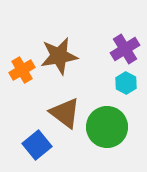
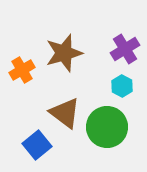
brown star: moved 5 px right, 3 px up; rotated 6 degrees counterclockwise
cyan hexagon: moved 4 px left, 3 px down
